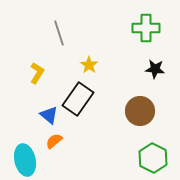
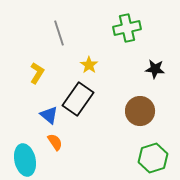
green cross: moved 19 px left; rotated 12 degrees counterclockwise
orange semicircle: moved 1 px right, 1 px down; rotated 96 degrees clockwise
green hexagon: rotated 16 degrees clockwise
